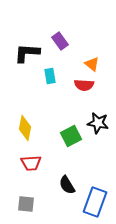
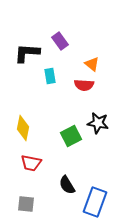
yellow diamond: moved 2 px left
red trapezoid: rotated 15 degrees clockwise
